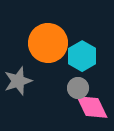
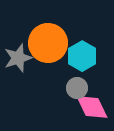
gray star: moved 23 px up
gray circle: moved 1 px left
